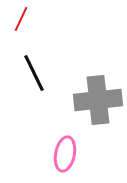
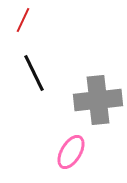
red line: moved 2 px right, 1 px down
pink ellipse: moved 6 px right, 2 px up; rotated 20 degrees clockwise
